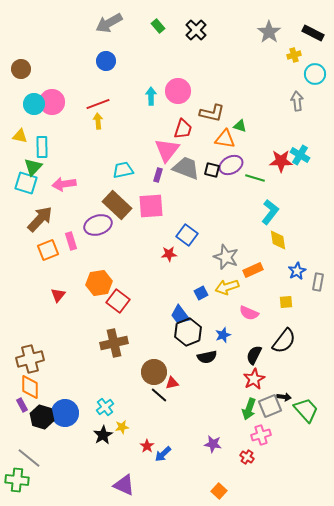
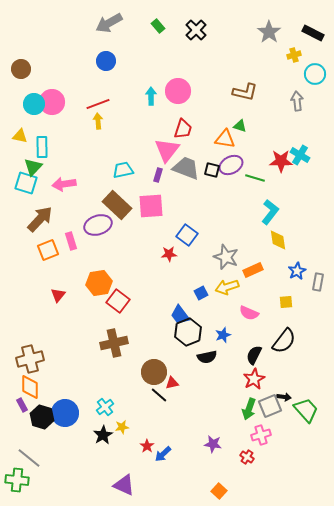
brown L-shape at (212, 113): moved 33 px right, 21 px up
